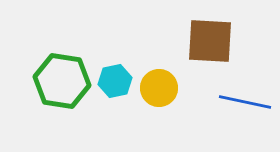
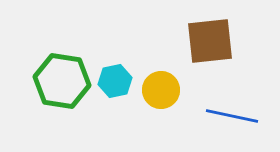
brown square: rotated 9 degrees counterclockwise
yellow circle: moved 2 px right, 2 px down
blue line: moved 13 px left, 14 px down
